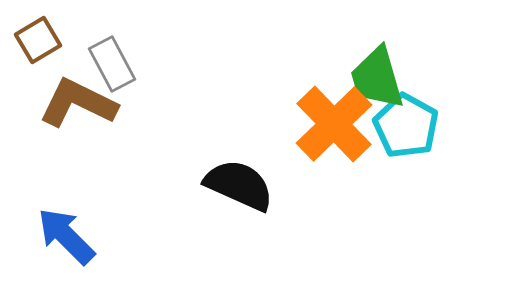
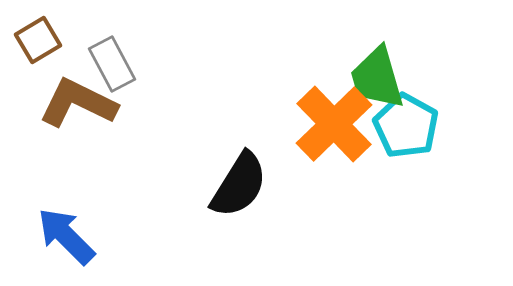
black semicircle: rotated 98 degrees clockwise
